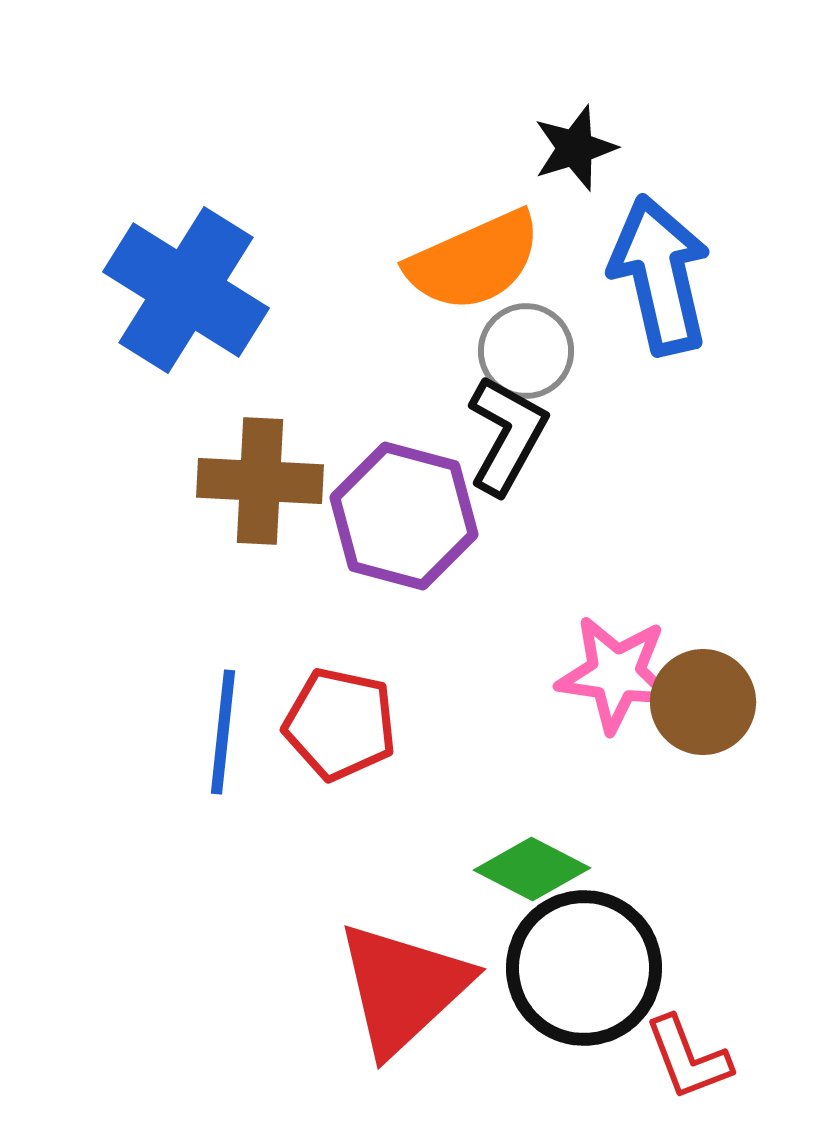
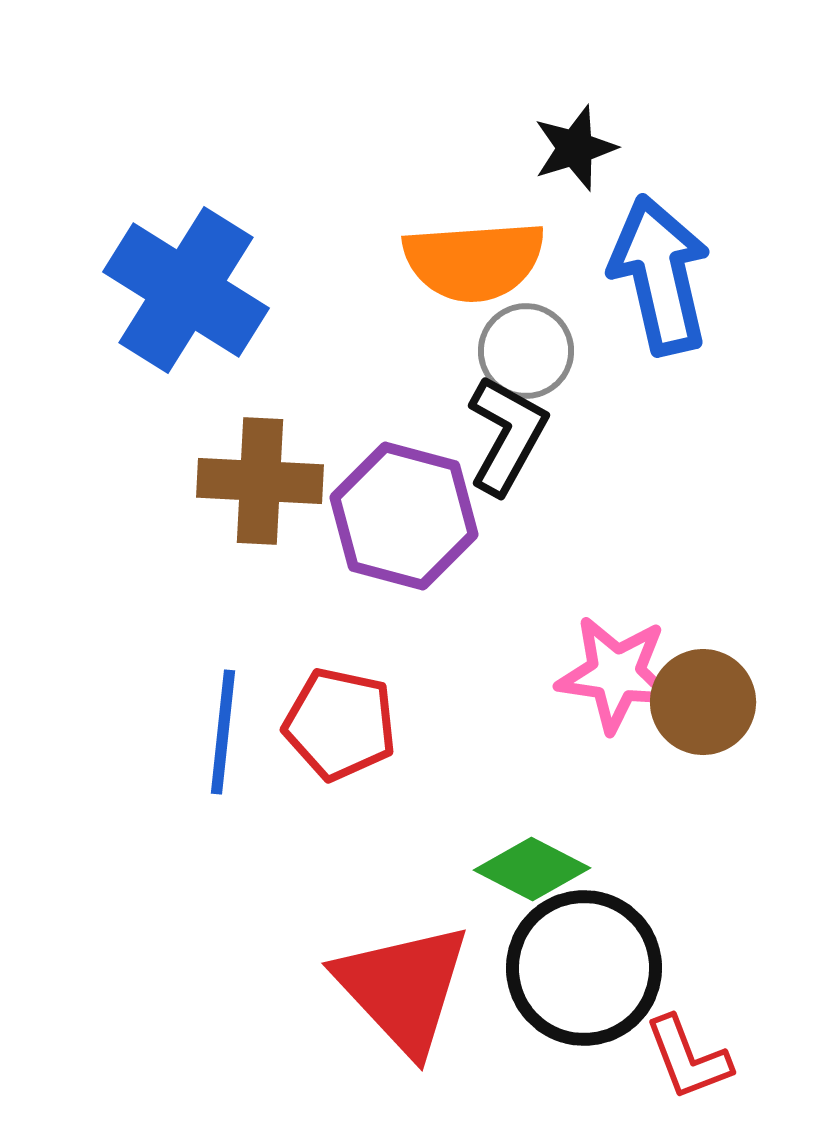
orange semicircle: rotated 20 degrees clockwise
red triangle: rotated 30 degrees counterclockwise
